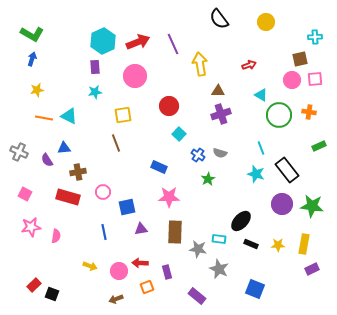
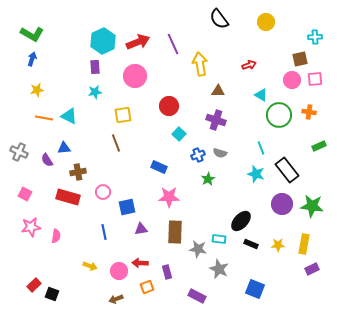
purple cross at (221, 114): moved 5 px left, 6 px down; rotated 36 degrees clockwise
blue cross at (198, 155): rotated 32 degrees clockwise
purple rectangle at (197, 296): rotated 12 degrees counterclockwise
